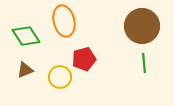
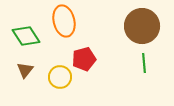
brown triangle: rotated 30 degrees counterclockwise
